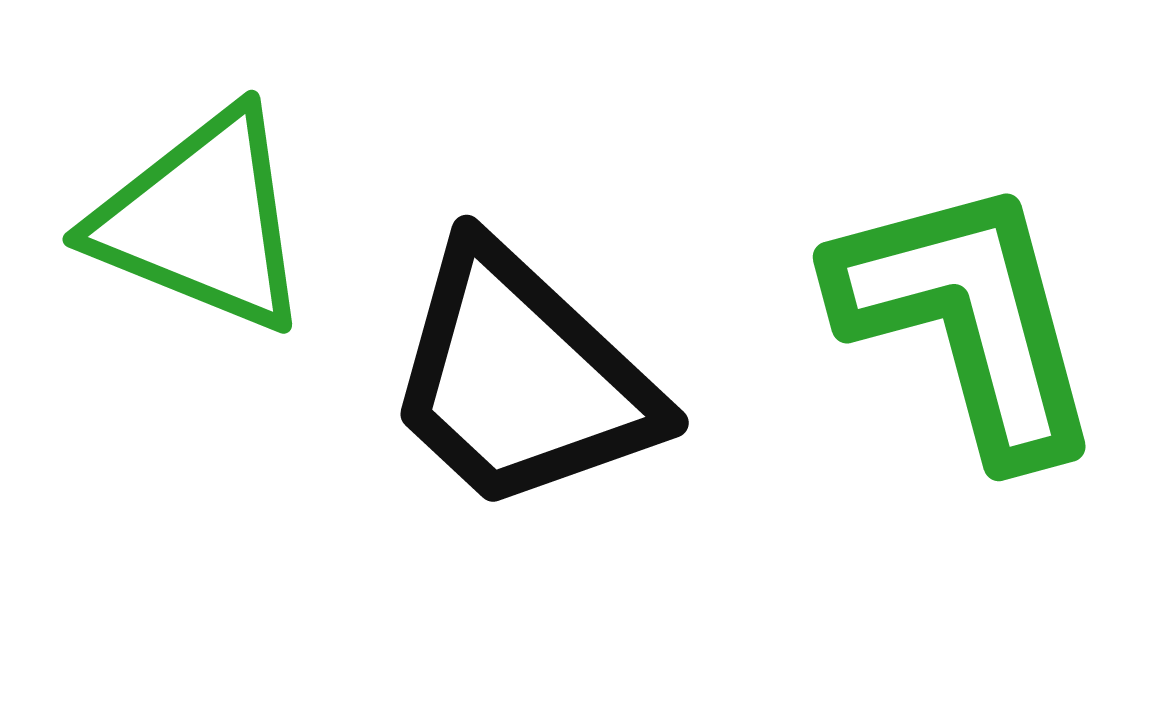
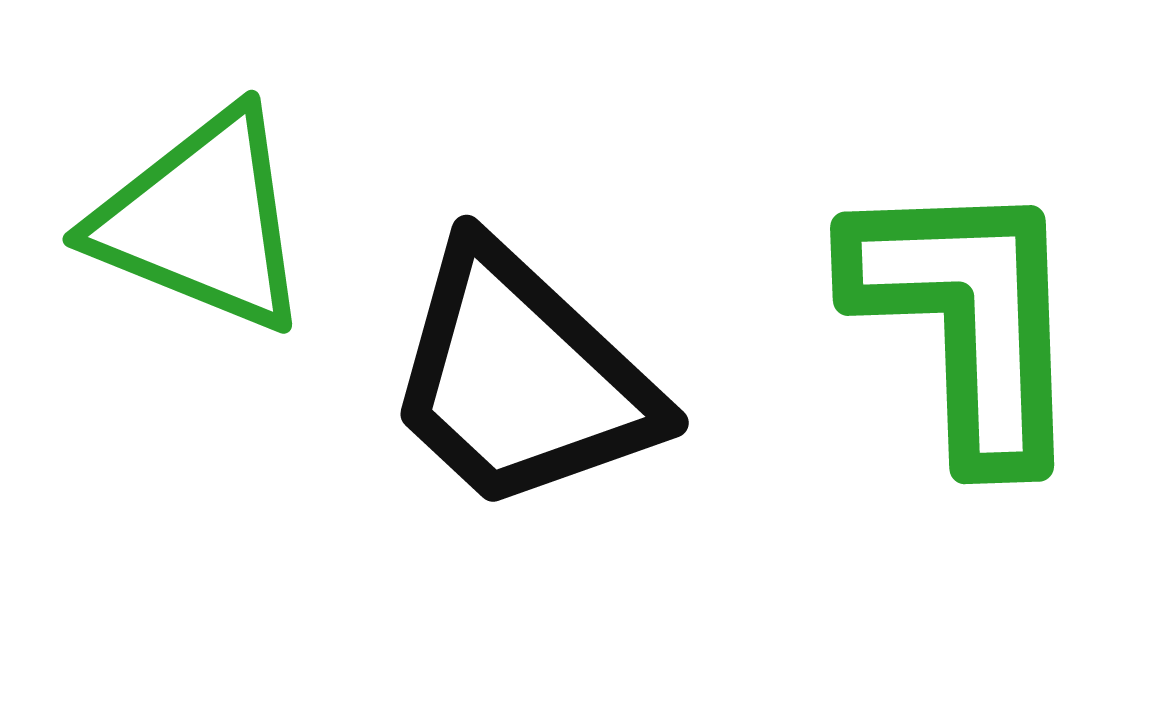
green L-shape: rotated 13 degrees clockwise
